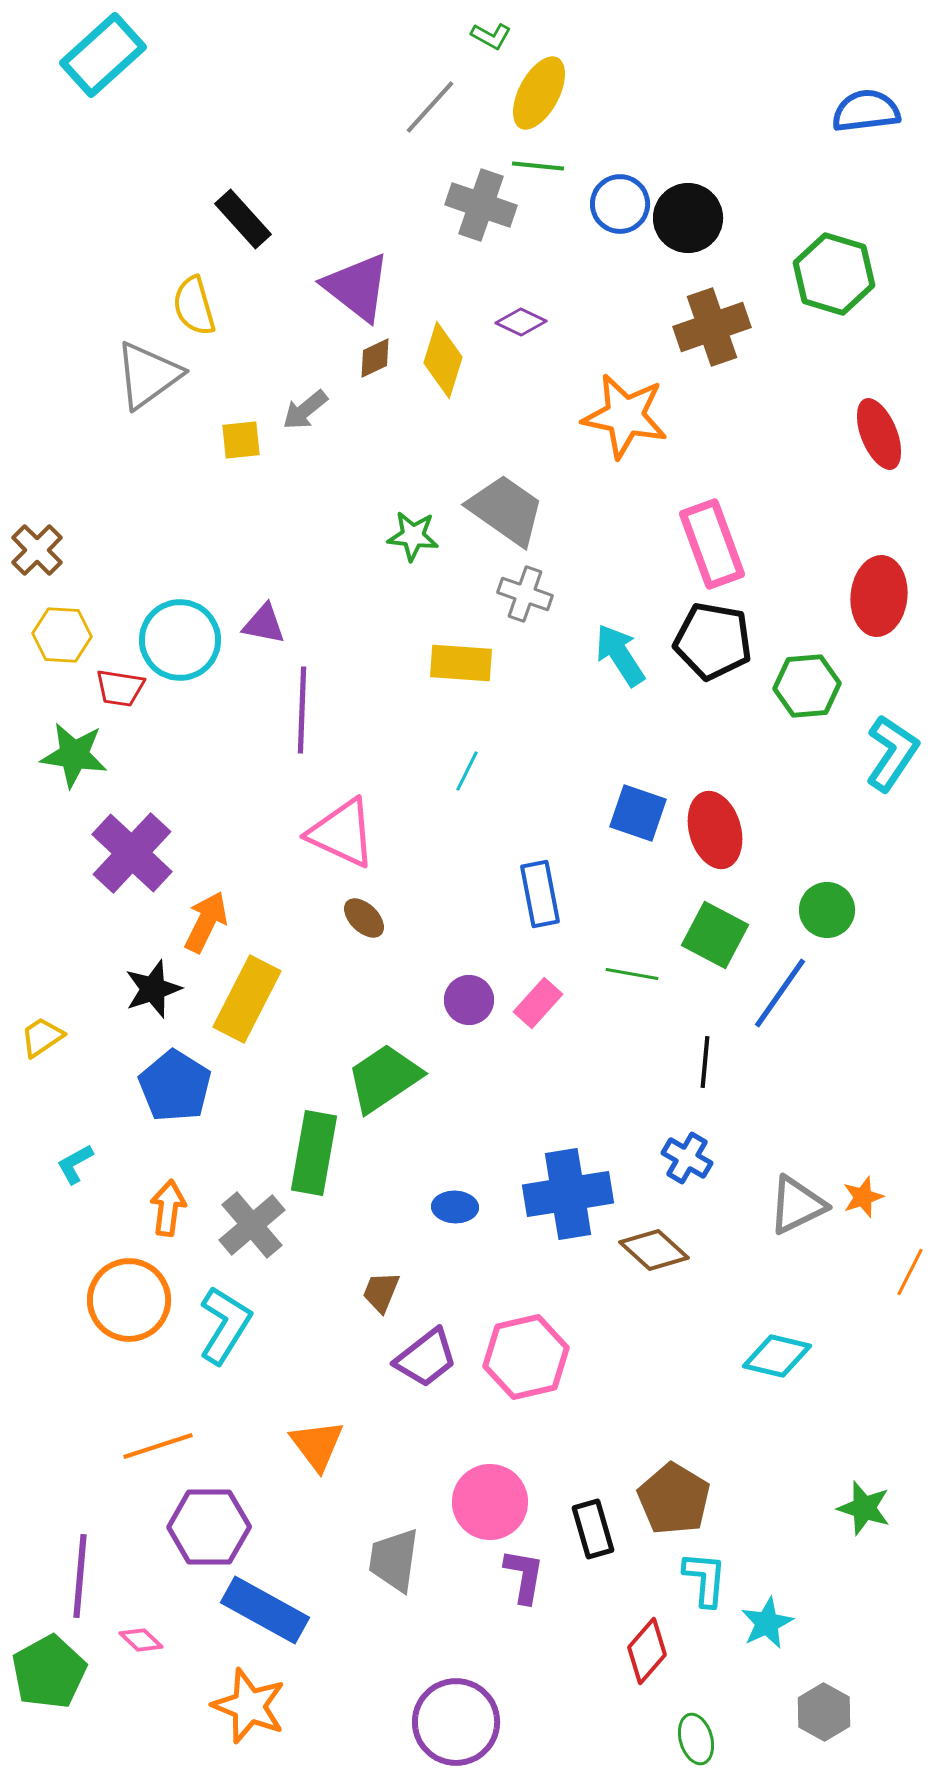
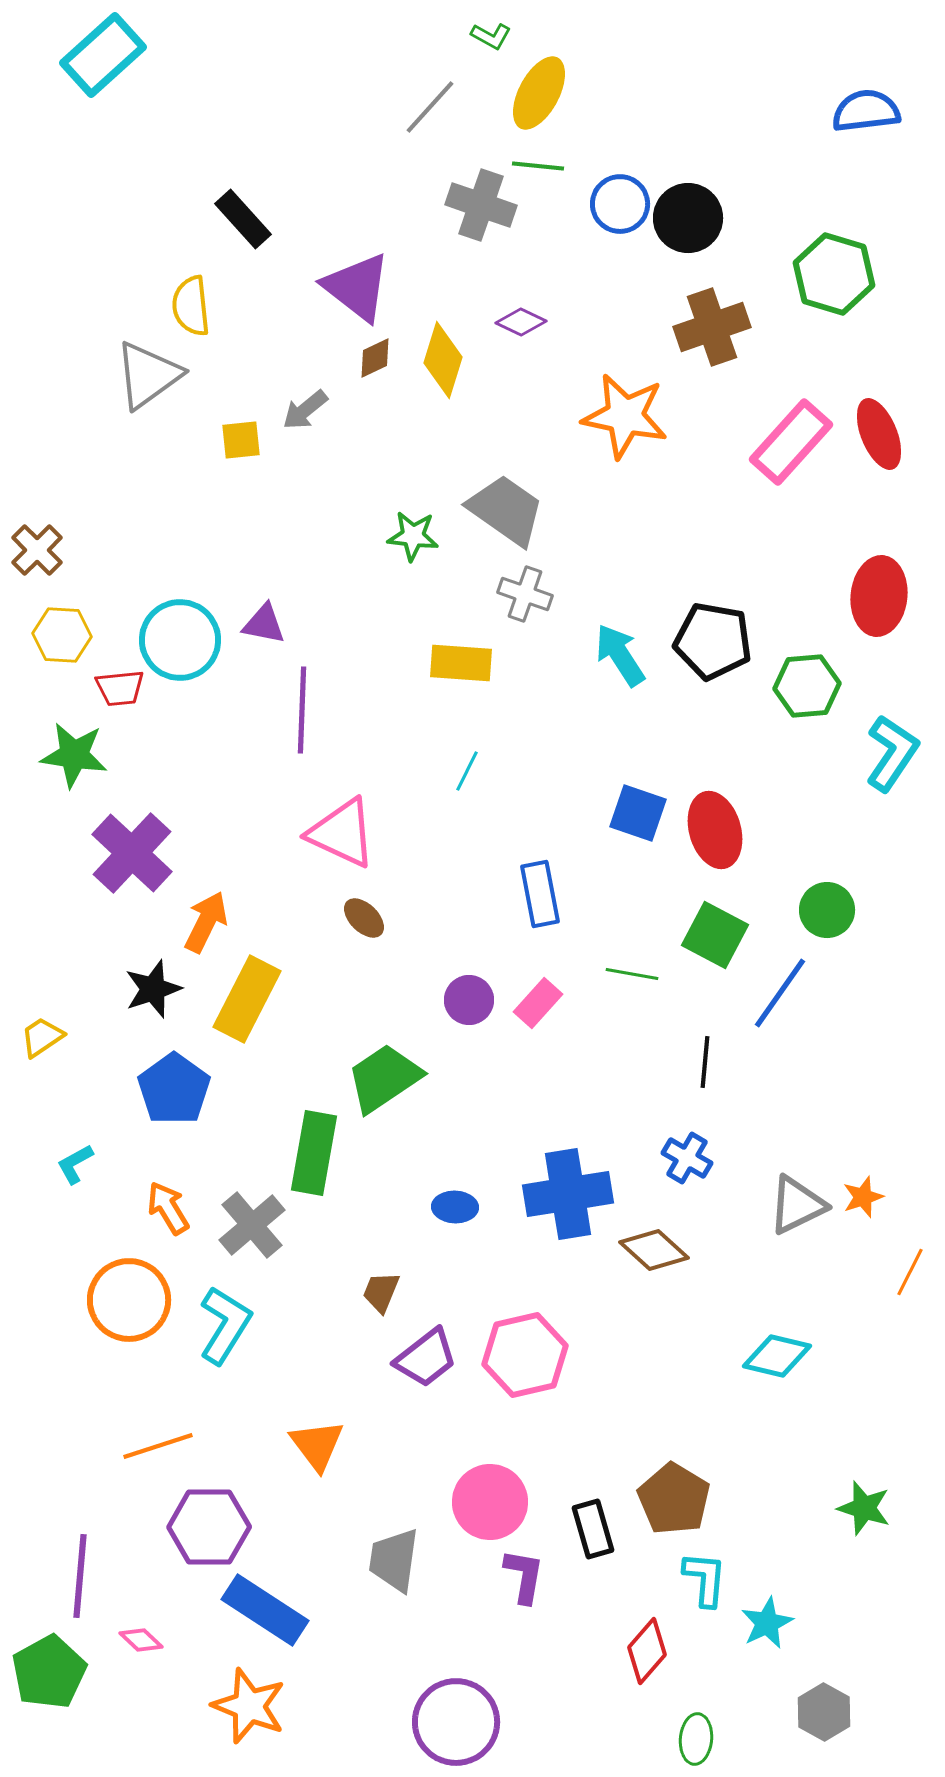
yellow semicircle at (194, 306): moved 3 px left; rotated 10 degrees clockwise
pink rectangle at (712, 544): moved 79 px right, 102 px up; rotated 62 degrees clockwise
red trapezoid at (120, 688): rotated 15 degrees counterclockwise
blue pentagon at (175, 1086): moved 1 px left, 3 px down; rotated 4 degrees clockwise
orange arrow at (168, 1208): rotated 38 degrees counterclockwise
pink hexagon at (526, 1357): moved 1 px left, 2 px up
blue rectangle at (265, 1610): rotated 4 degrees clockwise
green ellipse at (696, 1739): rotated 21 degrees clockwise
